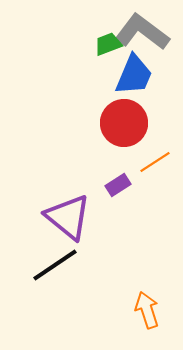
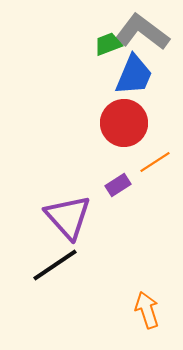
purple triangle: rotated 9 degrees clockwise
